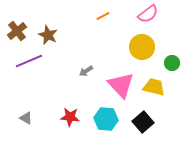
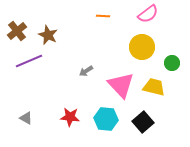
orange line: rotated 32 degrees clockwise
